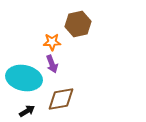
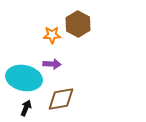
brown hexagon: rotated 20 degrees counterclockwise
orange star: moved 7 px up
purple arrow: rotated 66 degrees counterclockwise
black arrow: moved 1 px left, 3 px up; rotated 35 degrees counterclockwise
